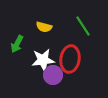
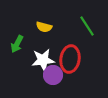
green line: moved 4 px right
